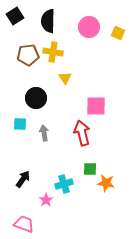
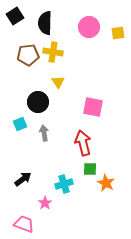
black semicircle: moved 3 px left, 2 px down
yellow square: rotated 32 degrees counterclockwise
yellow triangle: moved 7 px left, 4 px down
black circle: moved 2 px right, 4 px down
pink square: moved 3 px left, 1 px down; rotated 10 degrees clockwise
cyan square: rotated 24 degrees counterclockwise
red arrow: moved 1 px right, 10 px down
black arrow: rotated 18 degrees clockwise
orange star: rotated 18 degrees clockwise
pink star: moved 1 px left, 3 px down
